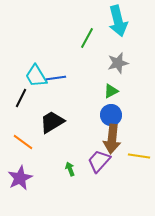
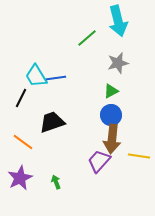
green line: rotated 20 degrees clockwise
black trapezoid: rotated 12 degrees clockwise
green arrow: moved 14 px left, 13 px down
